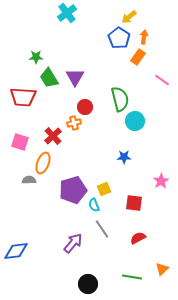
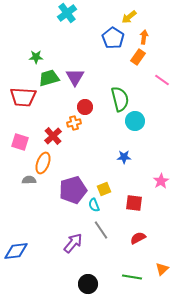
blue pentagon: moved 6 px left
green trapezoid: rotated 105 degrees clockwise
gray line: moved 1 px left, 1 px down
